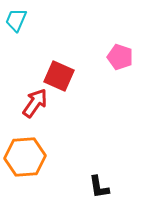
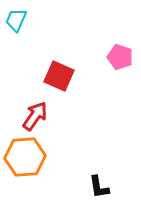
red arrow: moved 13 px down
